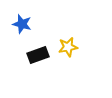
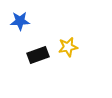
blue star: moved 2 px left, 3 px up; rotated 18 degrees counterclockwise
